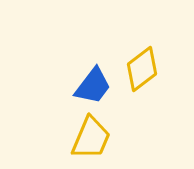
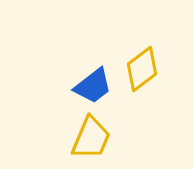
blue trapezoid: rotated 15 degrees clockwise
